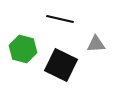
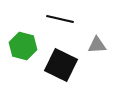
gray triangle: moved 1 px right, 1 px down
green hexagon: moved 3 px up
